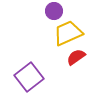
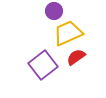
purple square: moved 14 px right, 12 px up
